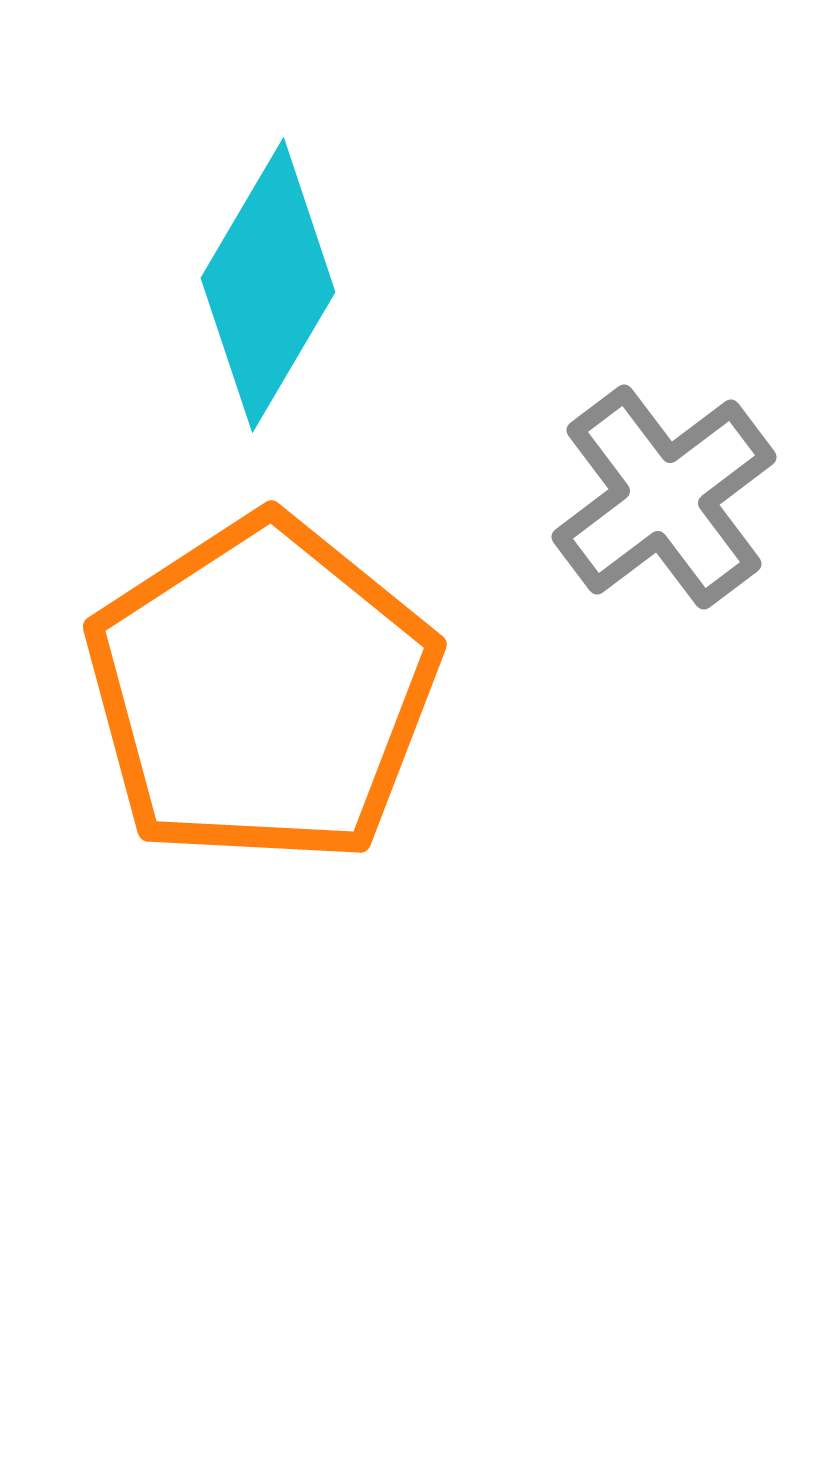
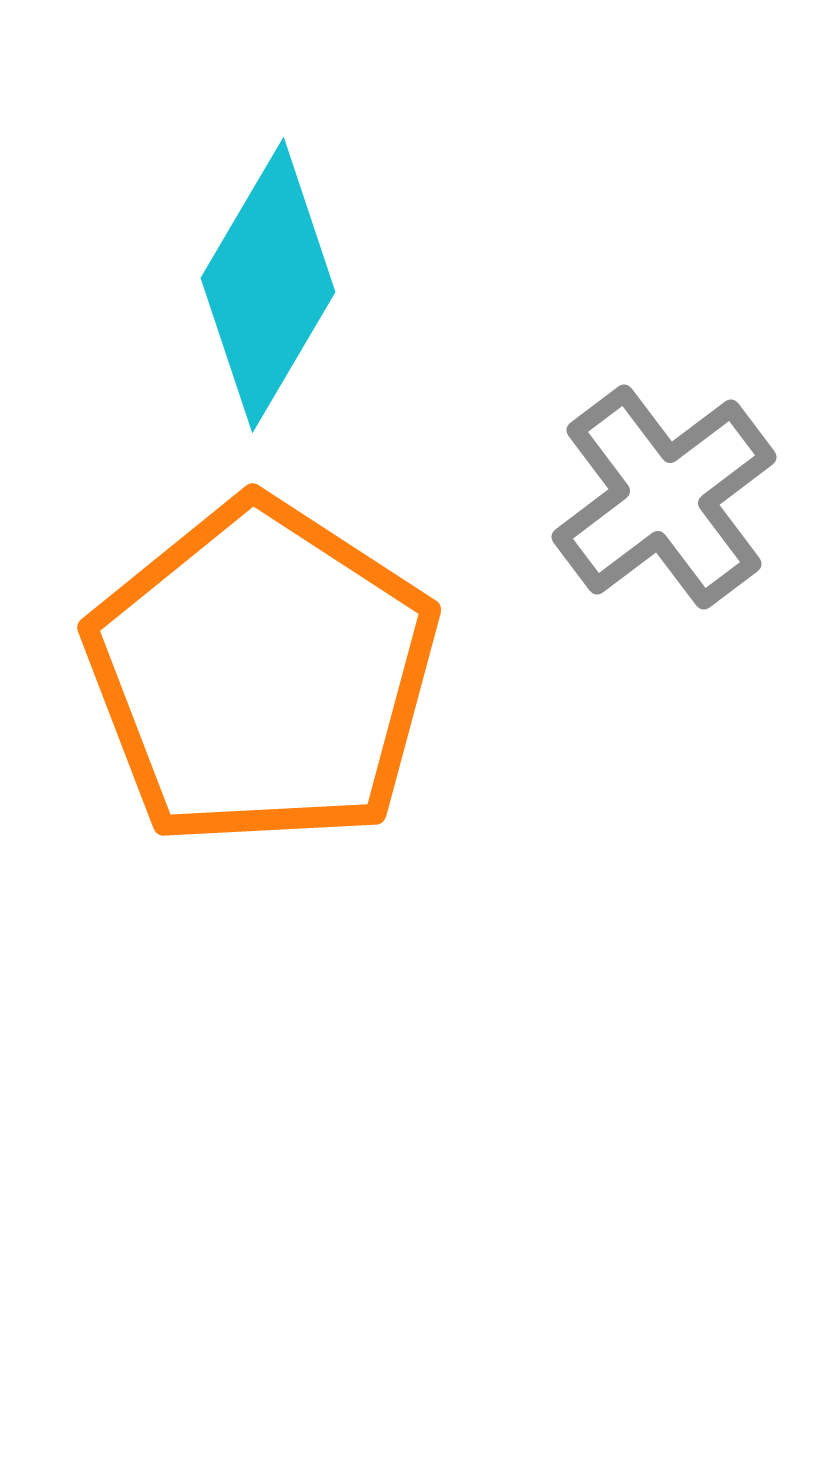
orange pentagon: moved 17 px up; rotated 6 degrees counterclockwise
